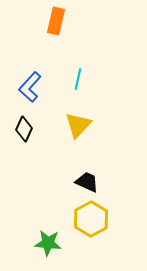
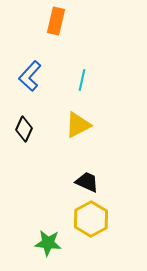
cyan line: moved 4 px right, 1 px down
blue L-shape: moved 11 px up
yellow triangle: rotated 20 degrees clockwise
